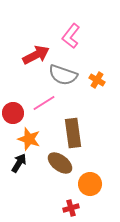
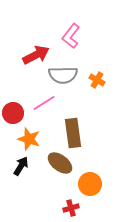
gray semicircle: rotated 20 degrees counterclockwise
black arrow: moved 2 px right, 3 px down
